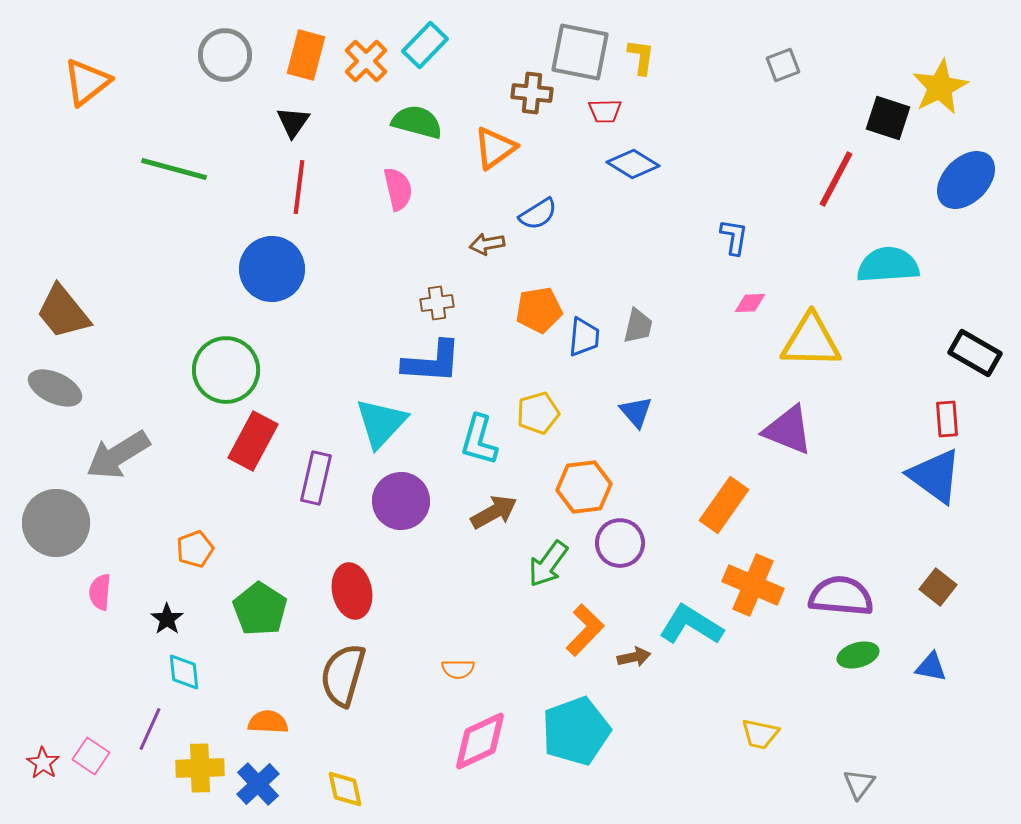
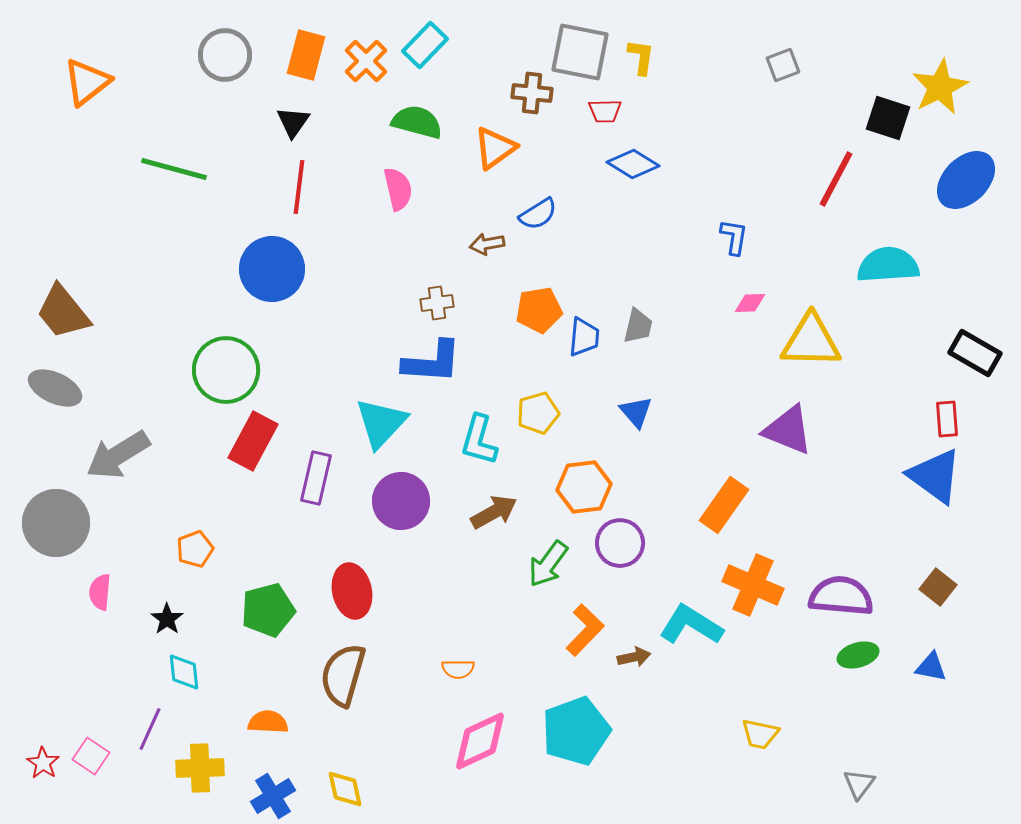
green pentagon at (260, 609): moved 8 px right, 1 px down; rotated 24 degrees clockwise
blue cross at (258, 784): moved 15 px right, 12 px down; rotated 12 degrees clockwise
